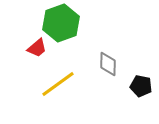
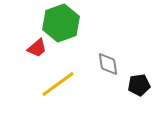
gray diamond: rotated 10 degrees counterclockwise
black pentagon: moved 2 px left, 1 px up; rotated 20 degrees counterclockwise
